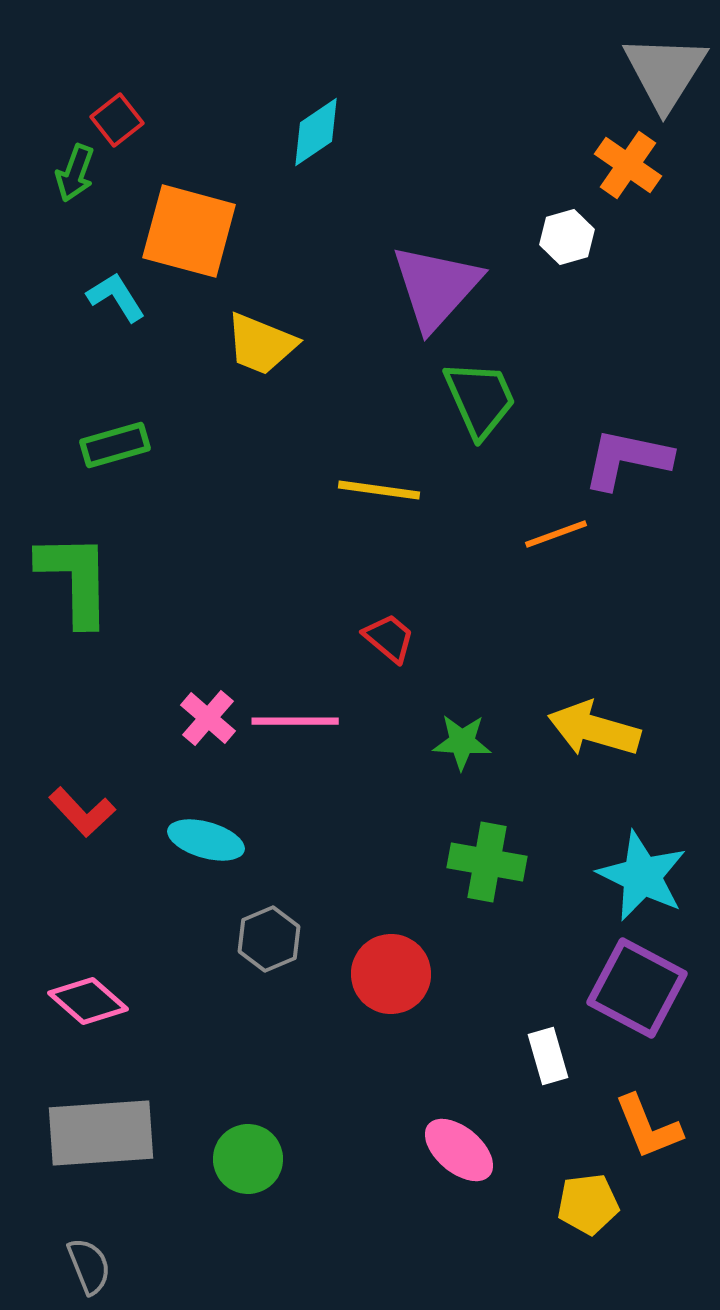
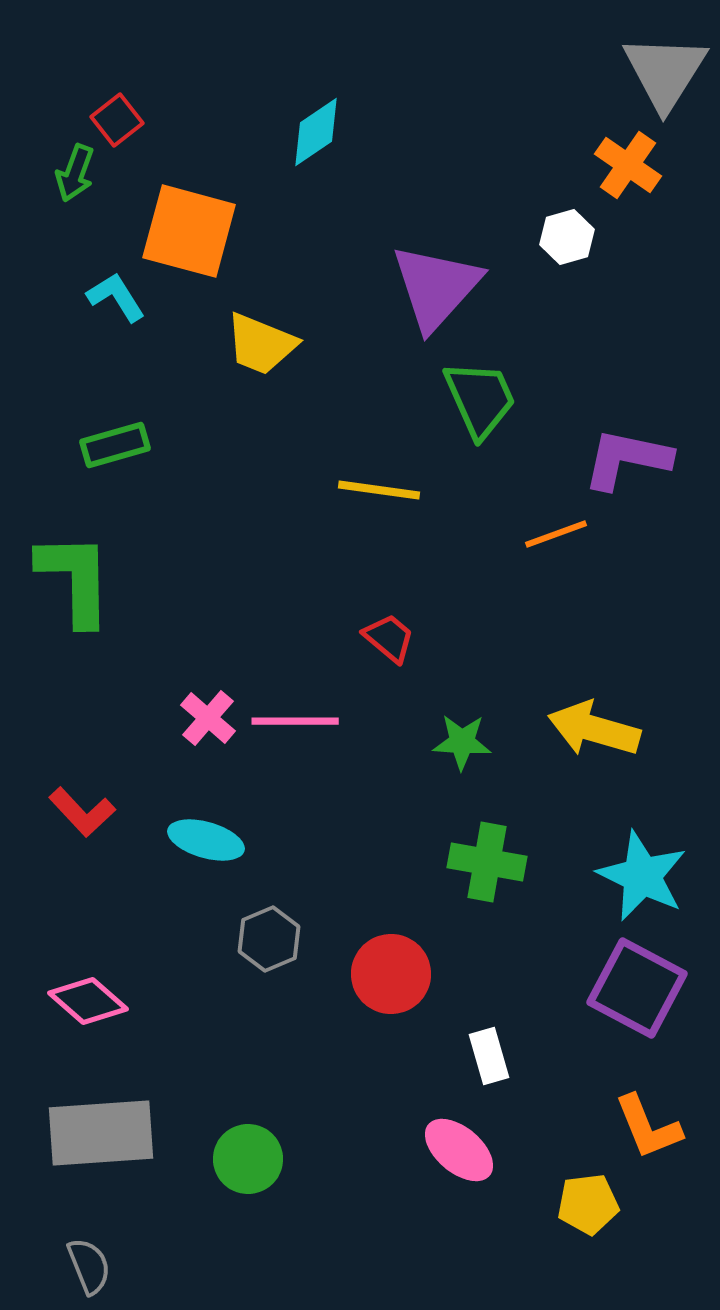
white rectangle: moved 59 px left
